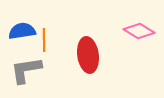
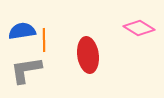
pink diamond: moved 3 px up
